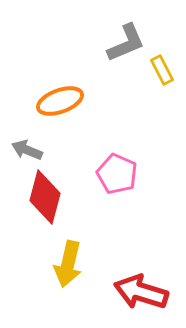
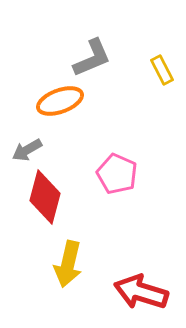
gray L-shape: moved 34 px left, 15 px down
gray arrow: rotated 52 degrees counterclockwise
